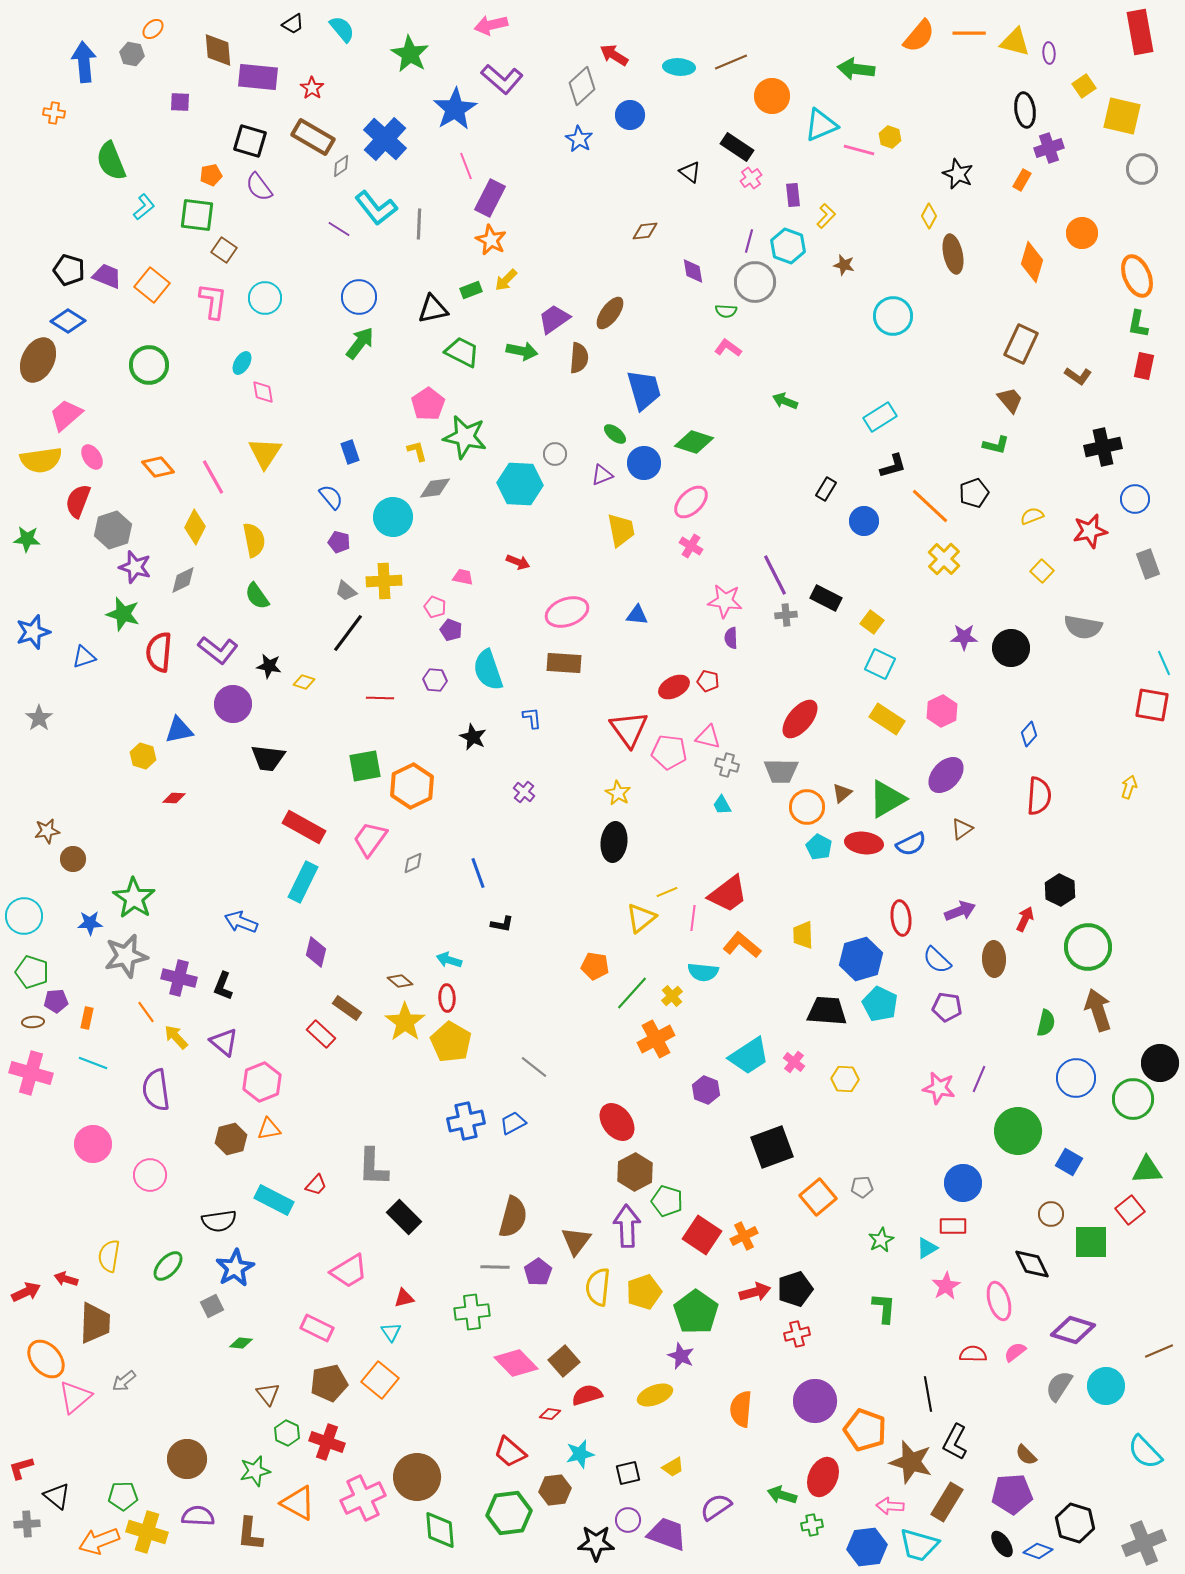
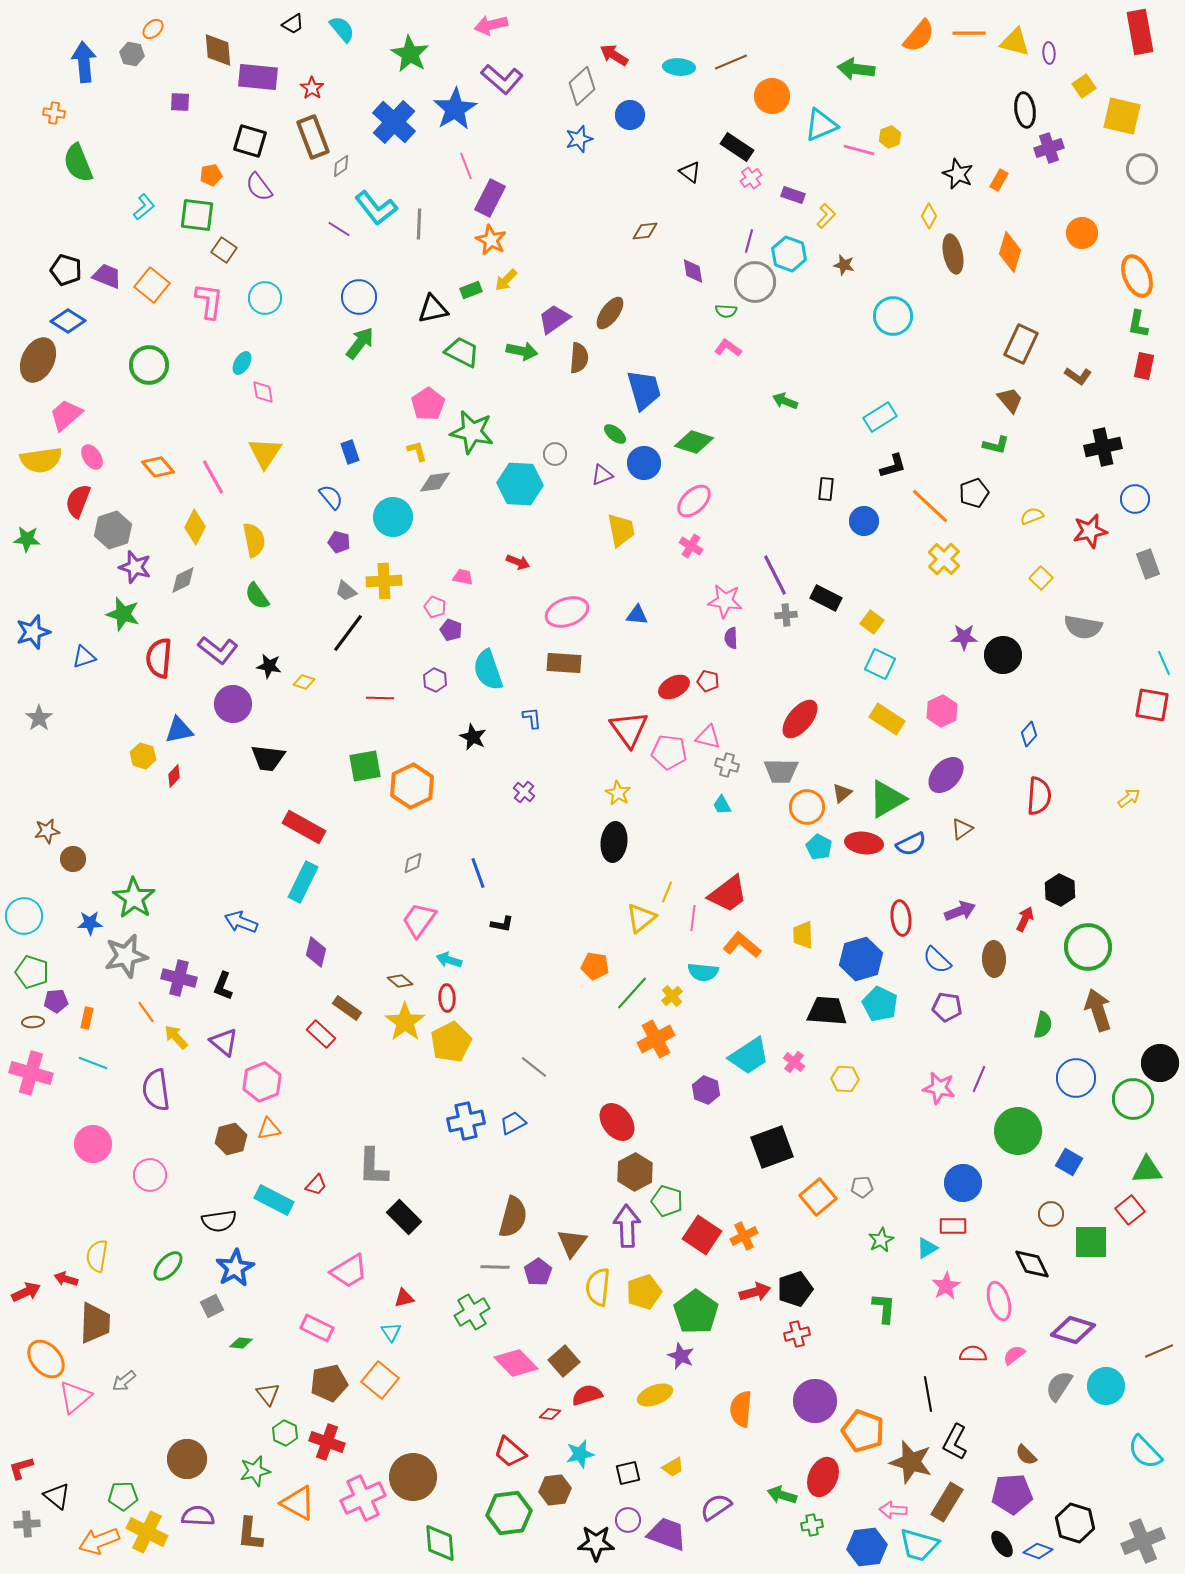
brown rectangle at (313, 137): rotated 39 degrees clockwise
yellow hexagon at (890, 137): rotated 20 degrees clockwise
blue cross at (385, 139): moved 9 px right, 17 px up
blue star at (579, 139): rotated 24 degrees clockwise
green semicircle at (111, 161): moved 33 px left, 2 px down
orange rectangle at (1022, 180): moved 23 px left
purple rectangle at (793, 195): rotated 65 degrees counterclockwise
cyan hexagon at (788, 246): moved 1 px right, 8 px down
orange diamond at (1032, 262): moved 22 px left, 10 px up
black pentagon at (69, 270): moved 3 px left
pink L-shape at (213, 301): moved 4 px left
green star at (465, 437): moved 7 px right, 5 px up
gray diamond at (435, 488): moved 6 px up
black rectangle at (826, 489): rotated 25 degrees counterclockwise
pink ellipse at (691, 502): moved 3 px right, 1 px up
yellow square at (1042, 571): moved 1 px left, 7 px down
black circle at (1011, 648): moved 8 px left, 7 px down
red semicircle at (159, 652): moved 6 px down
purple hexagon at (435, 680): rotated 20 degrees clockwise
yellow arrow at (1129, 787): moved 11 px down; rotated 35 degrees clockwise
red diamond at (174, 798): moved 22 px up; rotated 50 degrees counterclockwise
pink trapezoid at (370, 839): moved 49 px right, 81 px down
yellow line at (667, 892): rotated 45 degrees counterclockwise
green semicircle at (1046, 1023): moved 3 px left, 2 px down
yellow pentagon at (451, 1042): rotated 15 degrees clockwise
brown triangle at (576, 1241): moved 4 px left, 2 px down
yellow semicircle at (109, 1256): moved 12 px left
green cross at (472, 1312): rotated 24 degrees counterclockwise
pink semicircle at (1015, 1352): moved 1 px left, 3 px down
orange pentagon at (865, 1430): moved 2 px left, 1 px down
green hexagon at (287, 1433): moved 2 px left
brown circle at (417, 1477): moved 4 px left
pink arrow at (890, 1506): moved 3 px right, 4 px down
green diamond at (440, 1530): moved 13 px down
yellow cross at (147, 1532): rotated 9 degrees clockwise
gray cross at (1144, 1543): moved 1 px left, 2 px up
